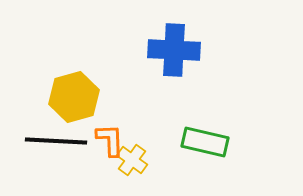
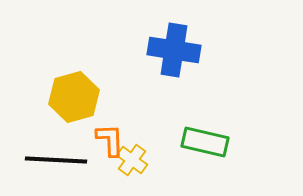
blue cross: rotated 6 degrees clockwise
black line: moved 19 px down
